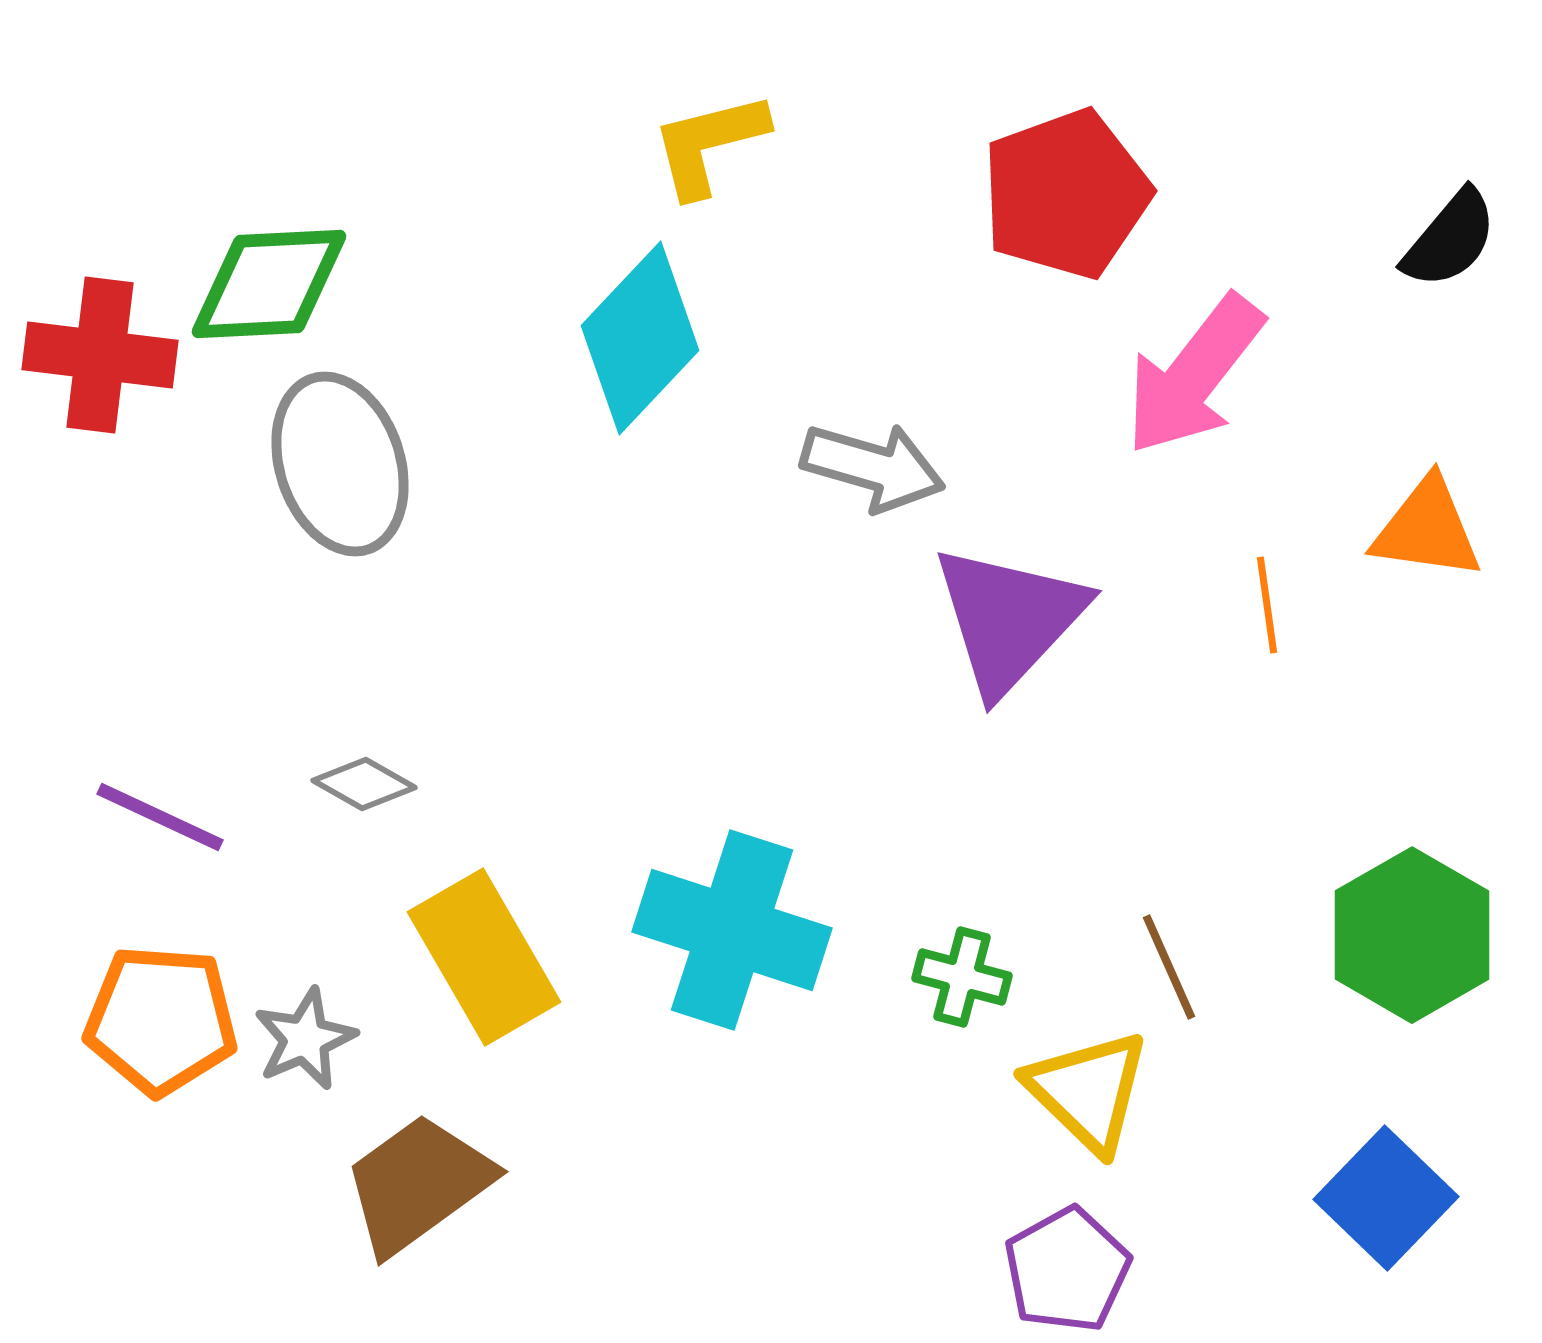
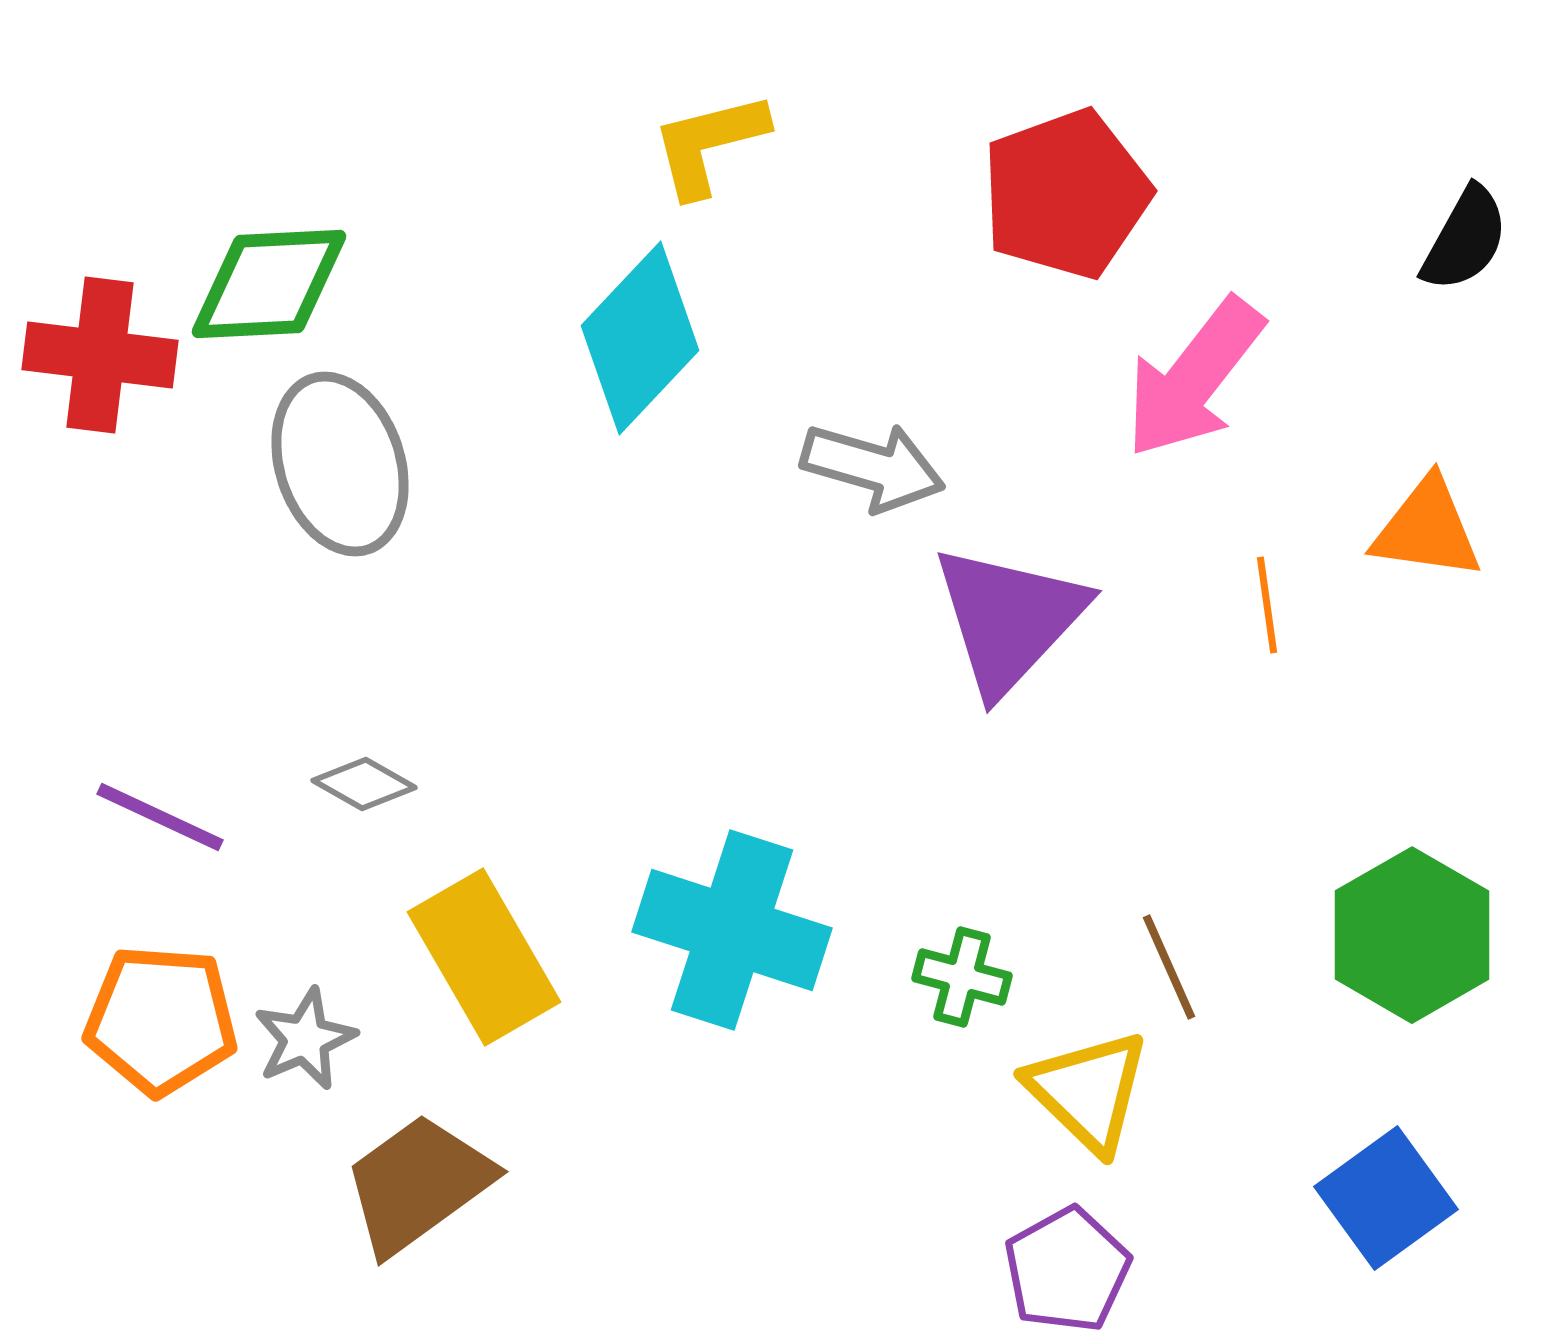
black semicircle: moved 15 px right; rotated 11 degrees counterclockwise
pink arrow: moved 3 px down
blue square: rotated 10 degrees clockwise
